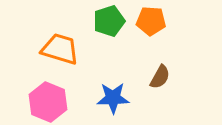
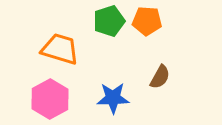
orange pentagon: moved 4 px left
pink hexagon: moved 2 px right, 3 px up; rotated 9 degrees clockwise
